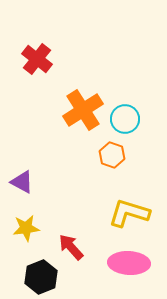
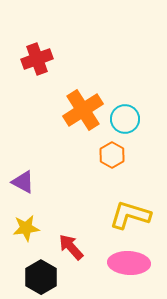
red cross: rotated 32 degrees clockwise
orange hexagon: rotated 10 degrees clockwise
purple triangle: moved 1 px right
yellow L-shape: moved 1 px right, 2 px down
black hexagon: rotated 8 degrees counterclockwise
